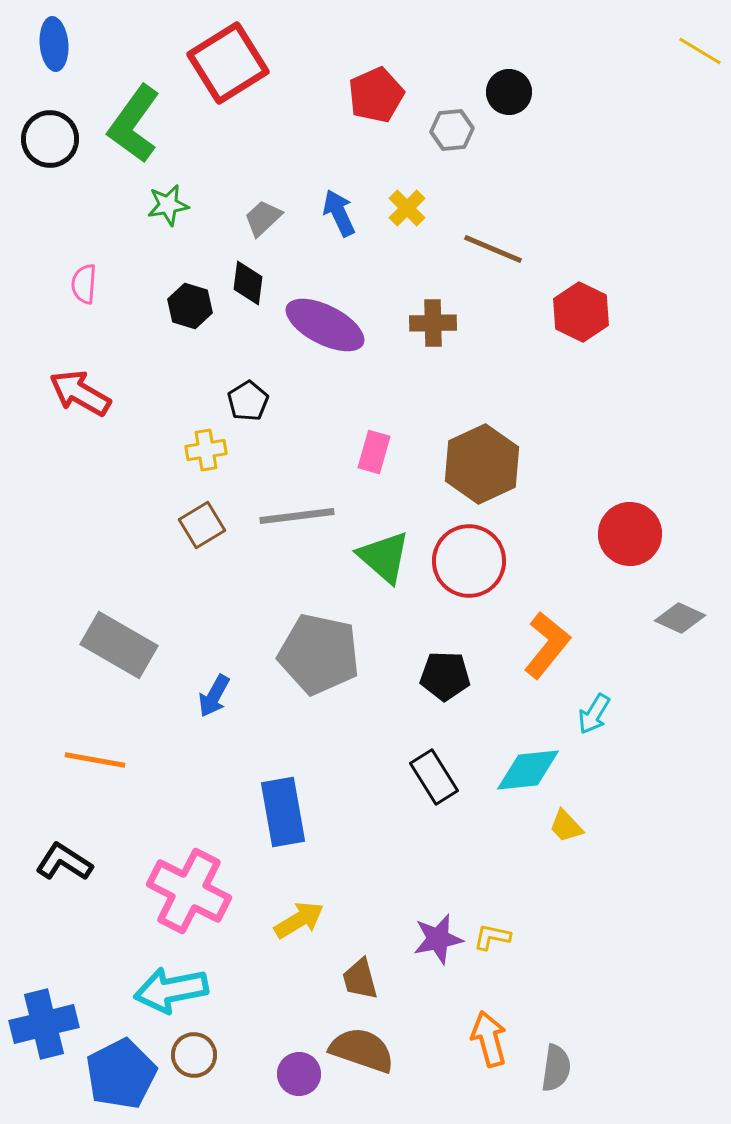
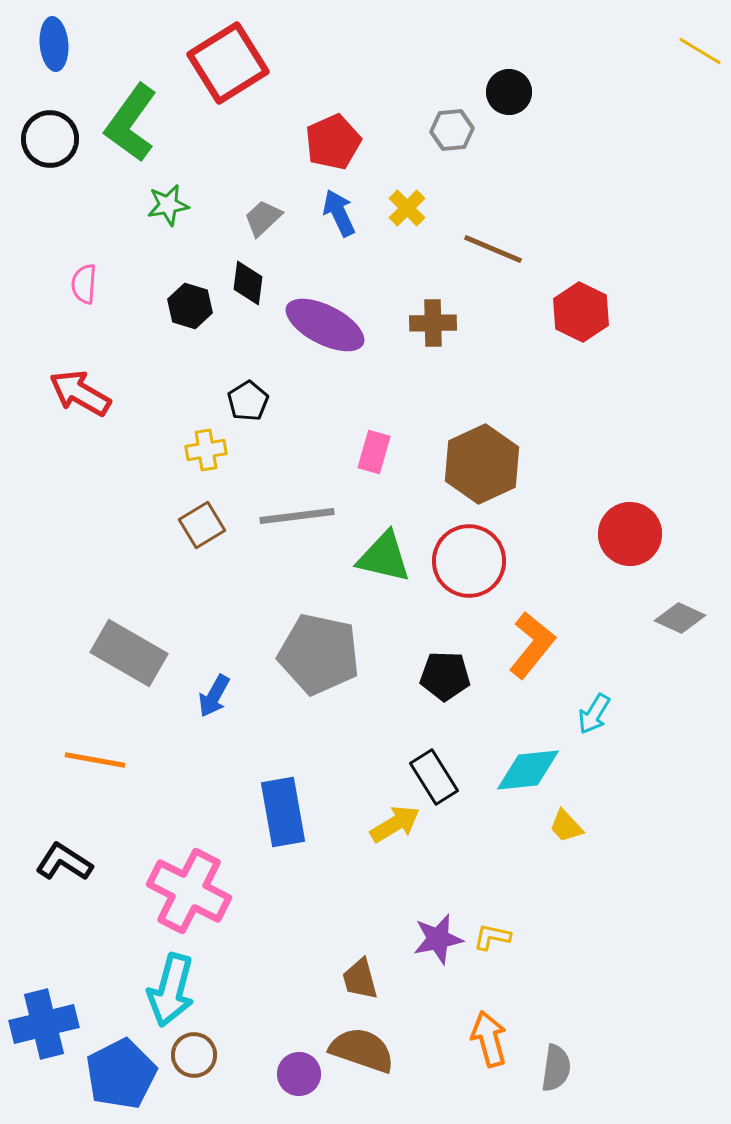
red pentagon at (376, 95): moved 43 px left, 47 px down
green L-shape at (134, 124): moved 3 px left, 1 px up
green triangle at (384, 557): rotated 28 degrees counterclockwise
gray rectangle at (119, 645): moved 10 px right, 8 px down
orange L-shape at (547, 645): moved 15 px left
yellow arrow at (299, 920): moved 96 px right, 96 px up
cyan arrow at (171, 990): rotated 64 degrees counterclockwise
